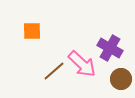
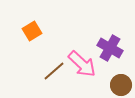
orange square: rotated 30 degrees counterclockwise
brown circle: moved 6 px down
